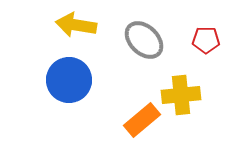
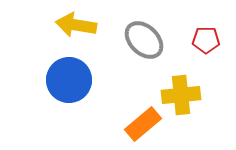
orange rectangle: moved 1 px right, 4 px down
